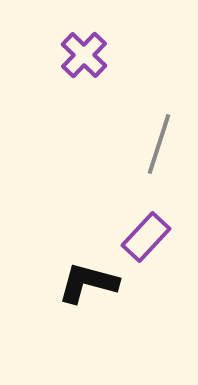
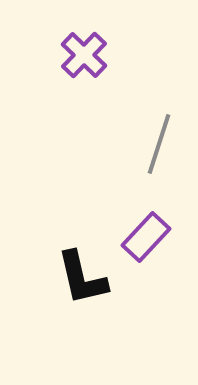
black L-shape: moved 6 px left, 5 px up; rotated 118 degrees counterclockwise
